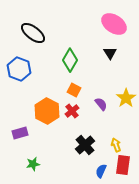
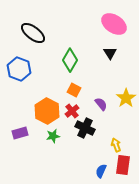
black cross: moved 17 px up; rotated 24 degrees counterclockwise
green star: moved 20 px right, 28 px up
